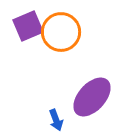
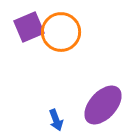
purple square: moved 1 px right, 1 px down
purple ellipse: moved 11 px right, 8 px down
